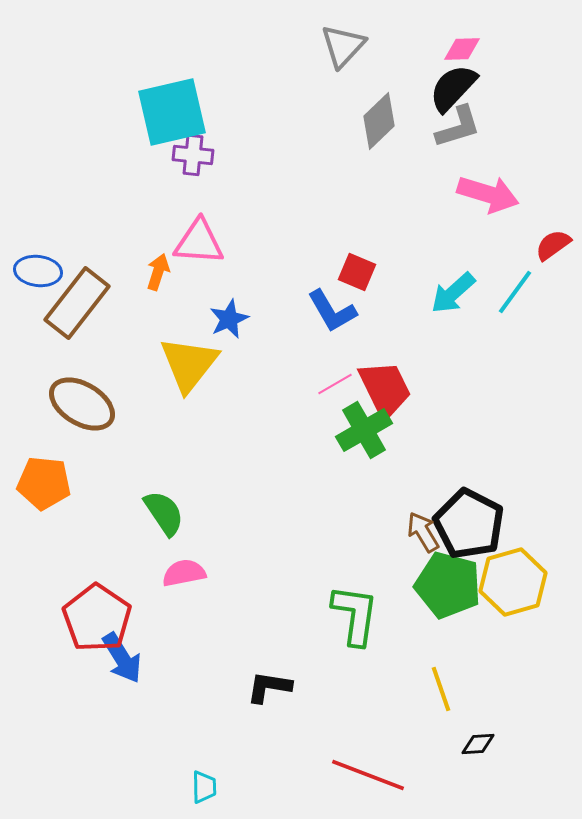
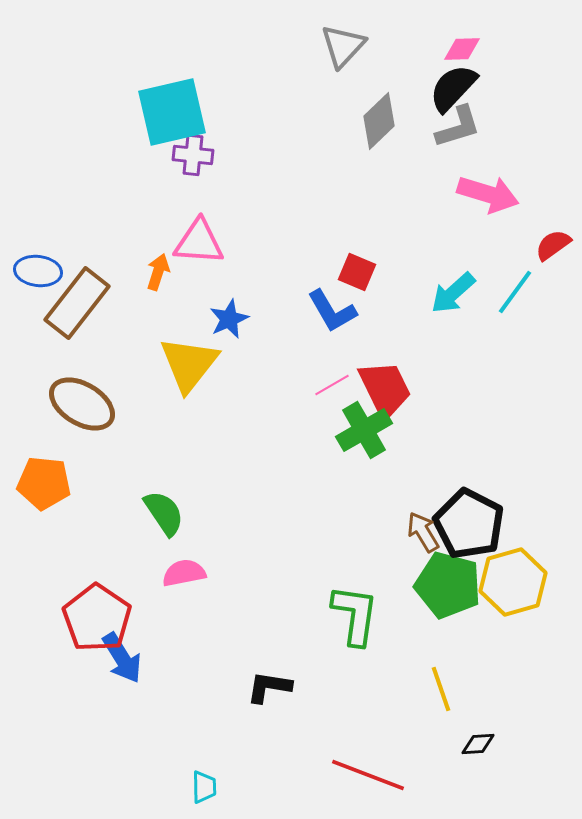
pink line: moved 3 px left, 1 px down
